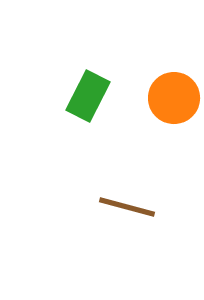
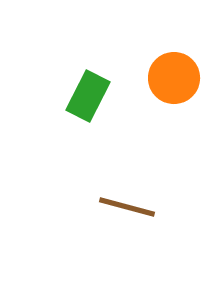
orange circle: moved 20 px up
